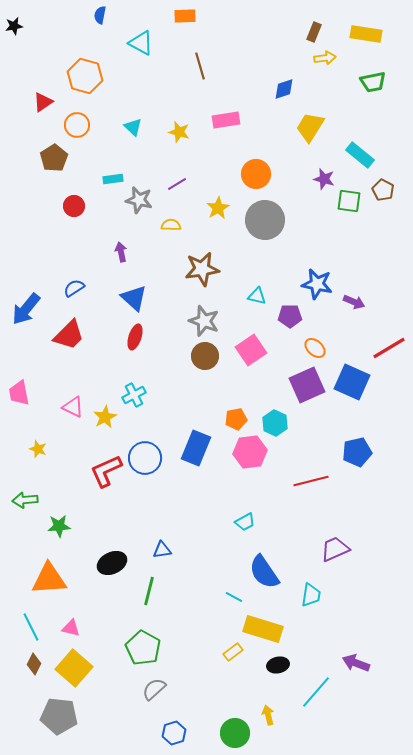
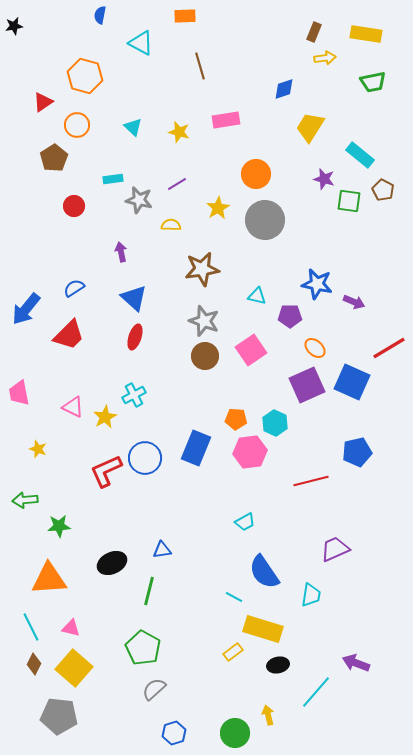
orange pentagon at (236, 419): rotated 15 degrees clockwise
